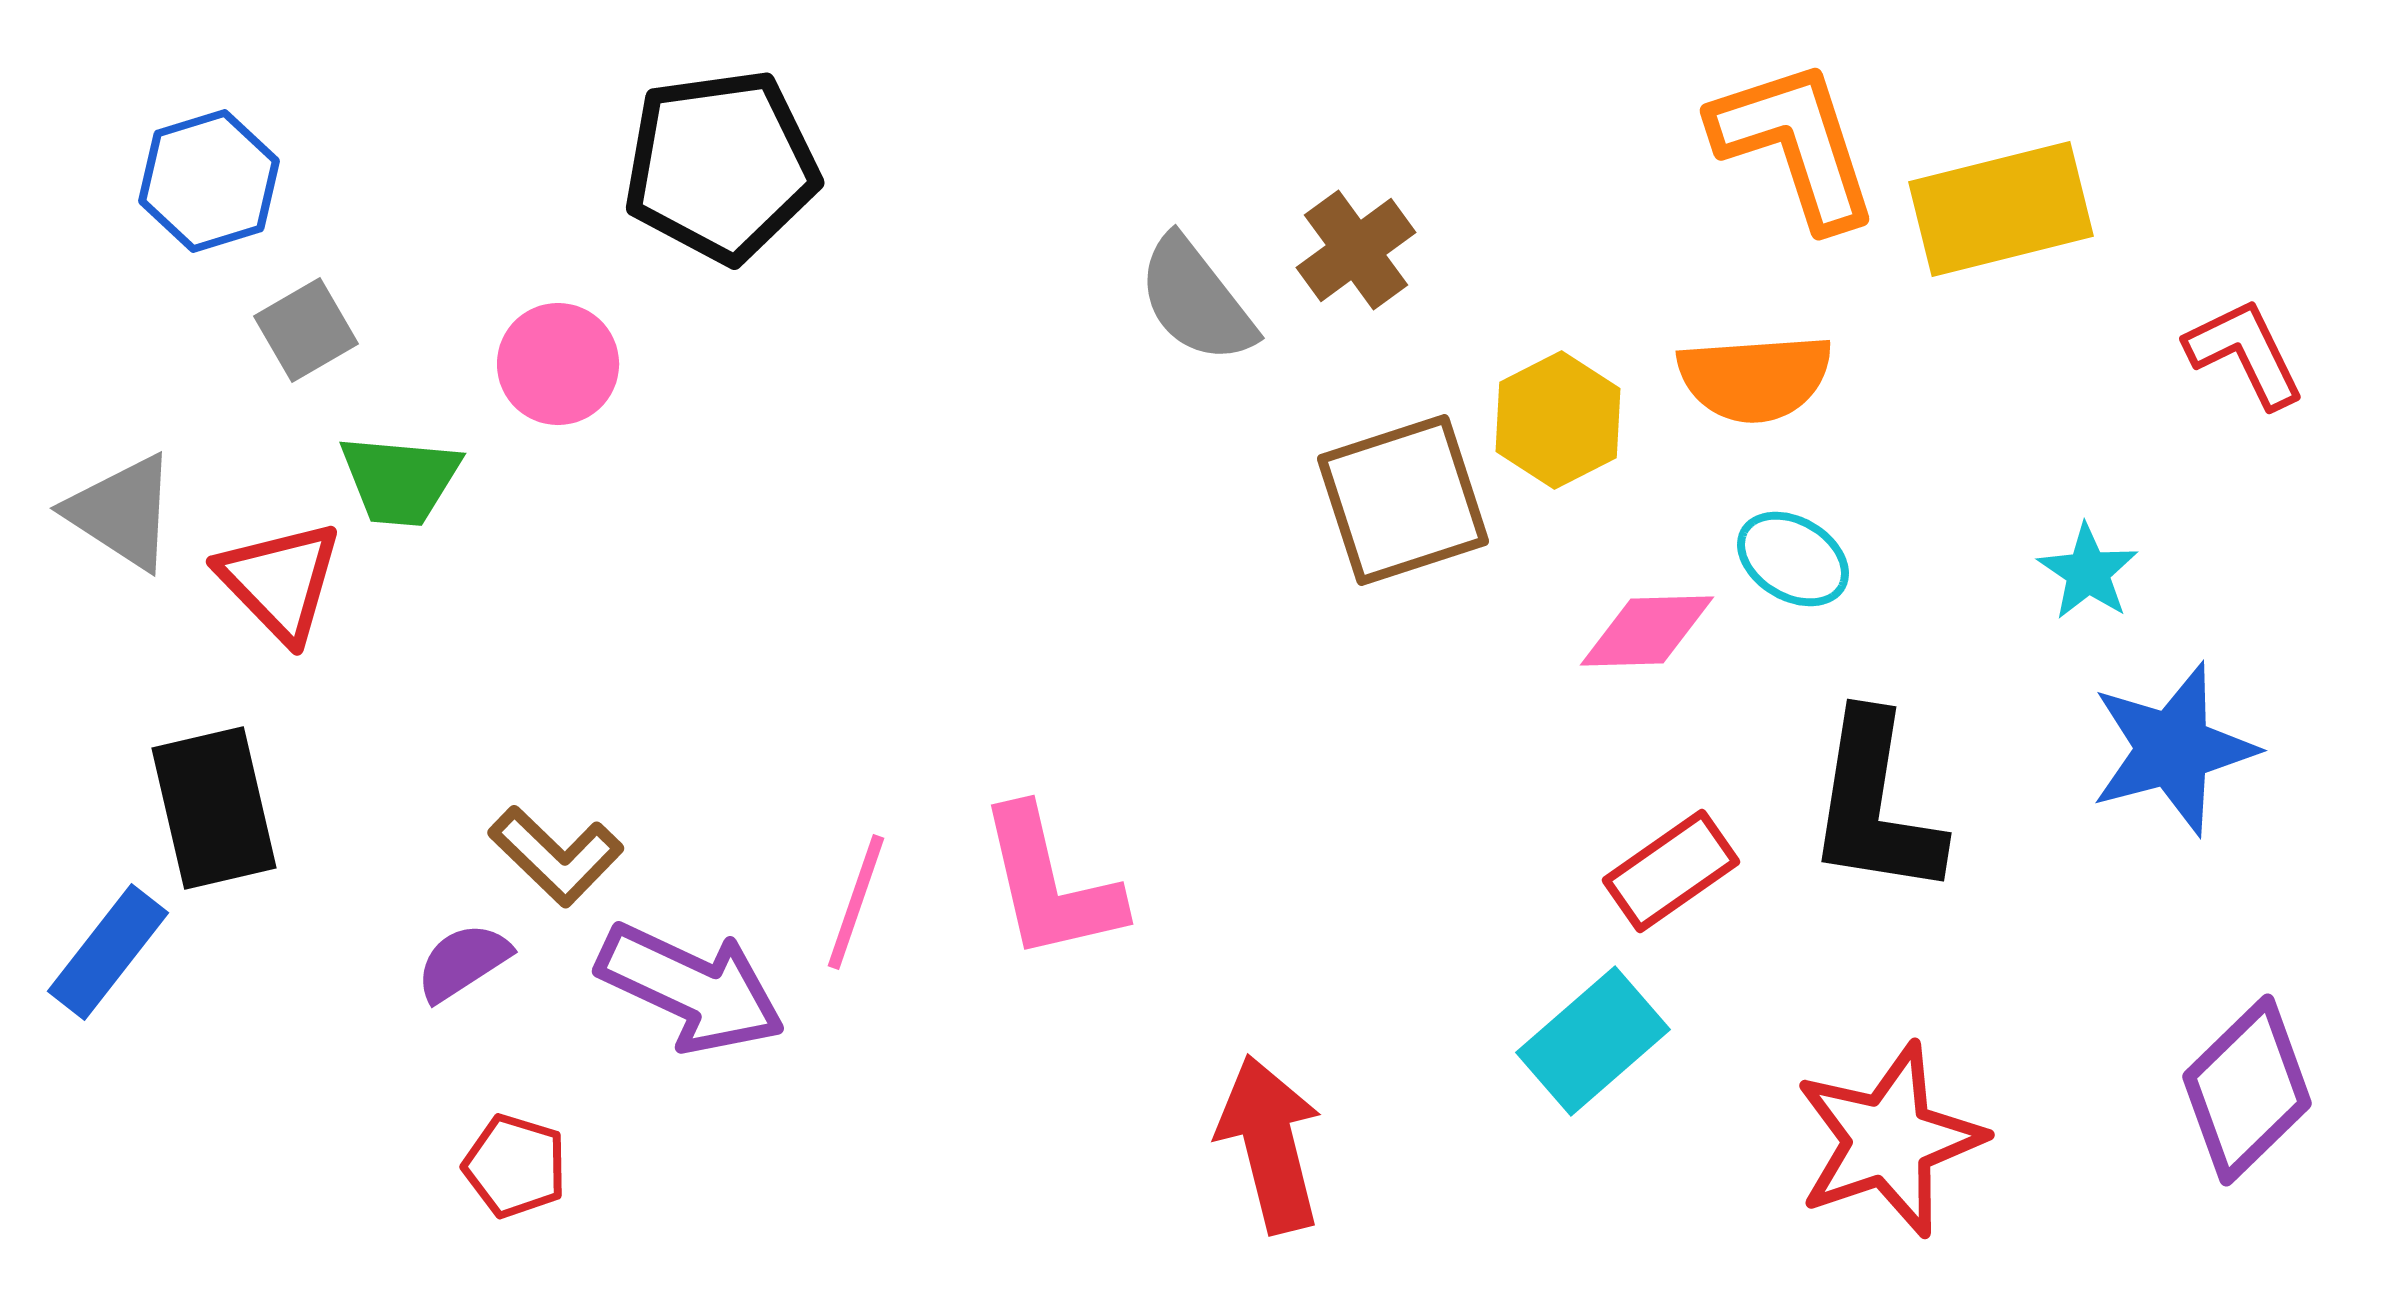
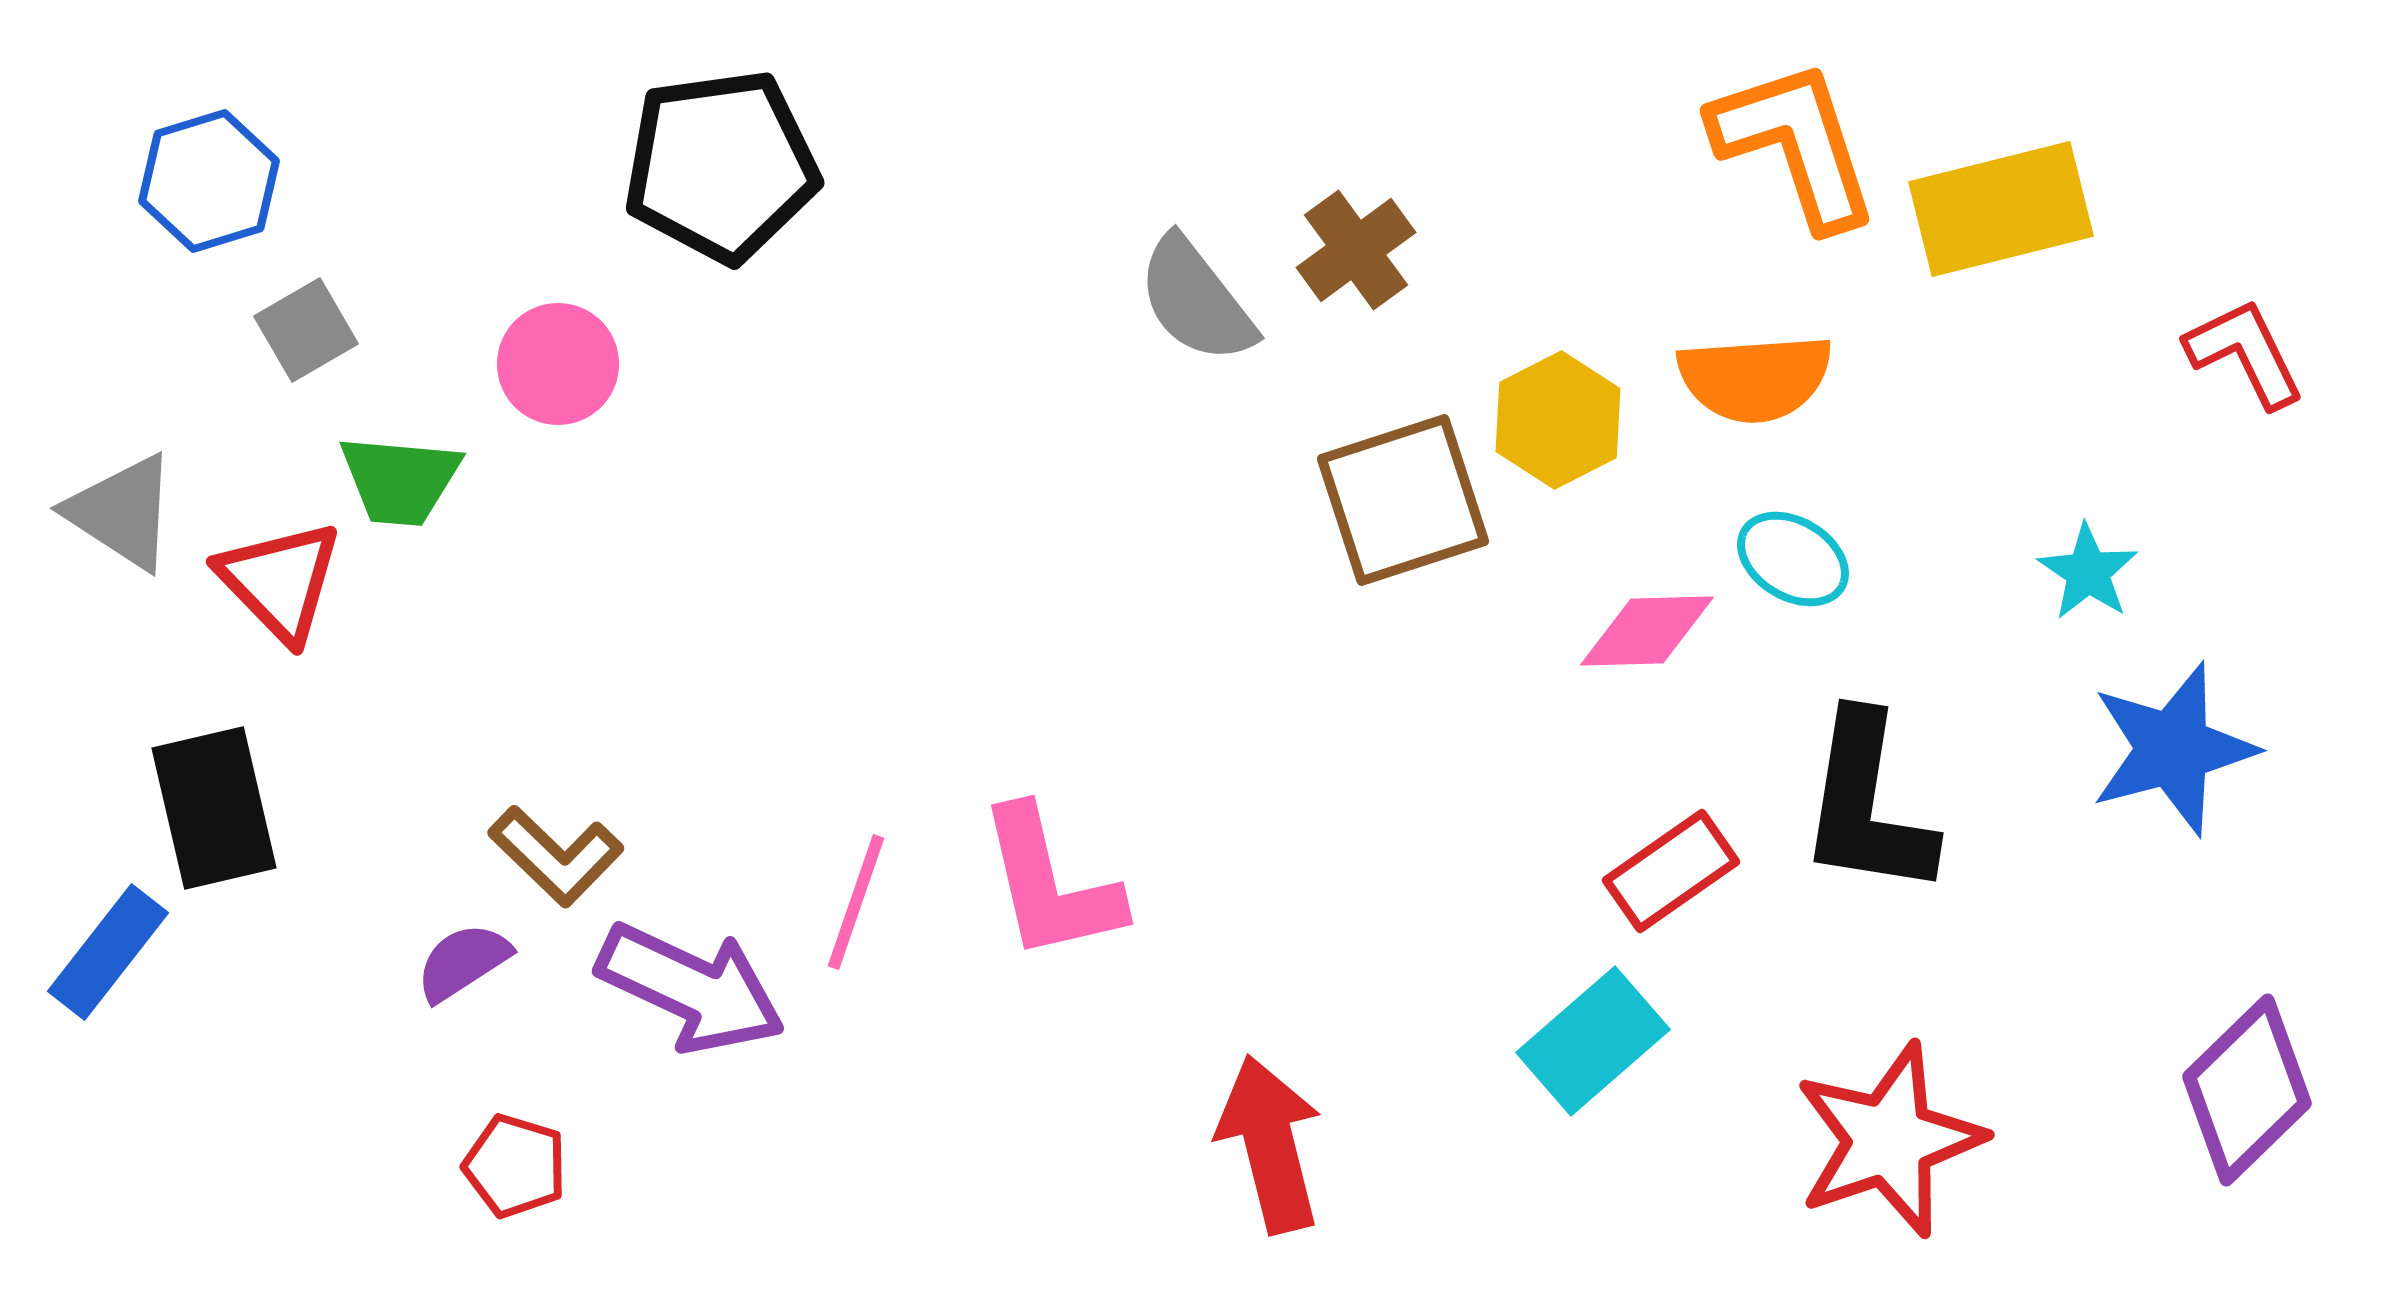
black L-shape: moved 8 px left
